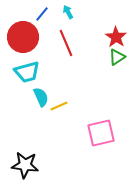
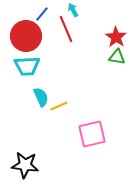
cyan arrow: moved 5 px right, 2 px up
red circle: moved 3 px right, 1 px up
red line: moved 14 px up
green triangle: rotated 42 degrees clockwise
cyan trapezoid: moved 6 px up; rotated 12 degrees clockwise
pink square: moved 9 px left, 1 px down
